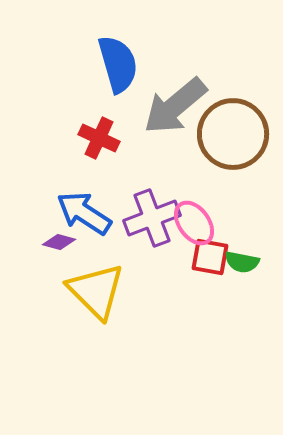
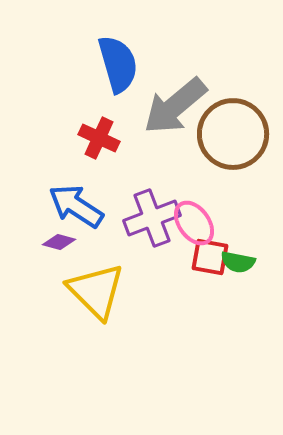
blue arrow: moved 8 px left, 7 px up
green semicircle: moved 4 px left
